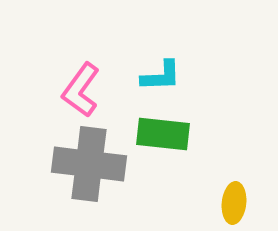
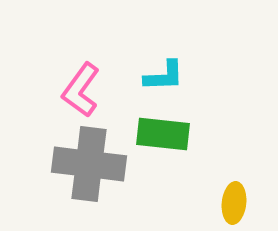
cyan L-shape: moved 3 px right
